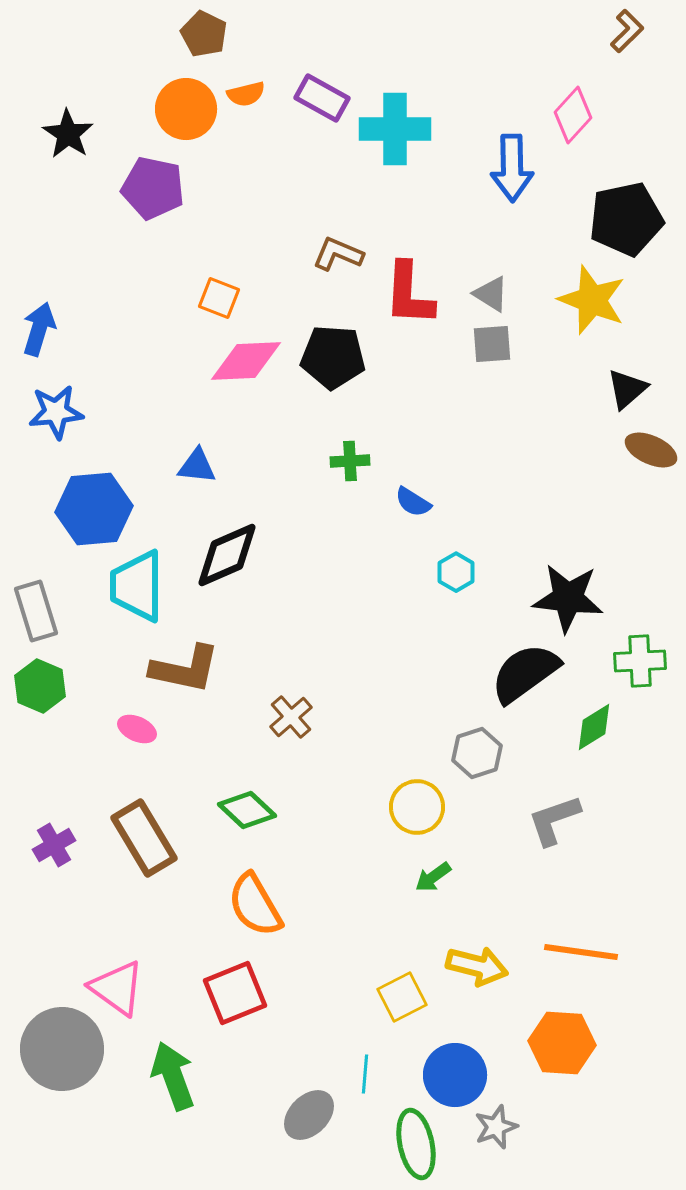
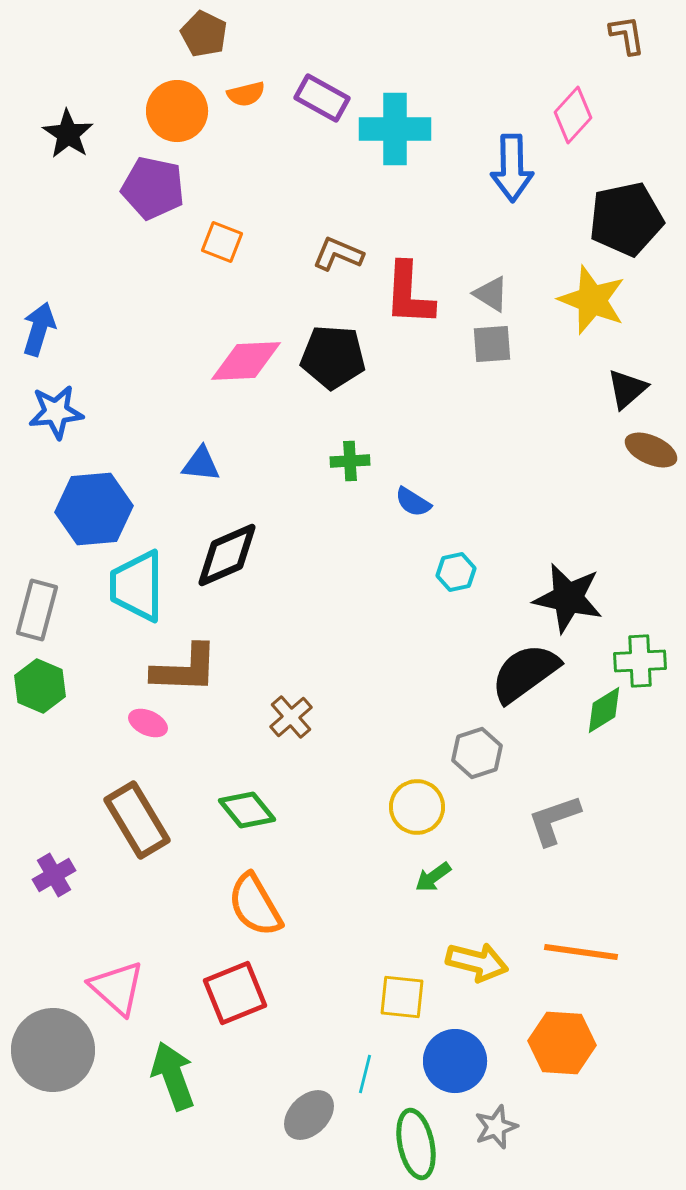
brown L-shape at (627, 31): moved 4 px down; rotated 54 degrees counterclockwise
orange circle at (186, 109): moved 9 px left, 2 px down
orange square at (219, 298): moved 3 px right, 56 px up
blue triangle at (197, 466): moved 4 px right, 2 px up
cyan hexagon at (456, 572): rotated 18 degrees clockwise
black star at (568, 598): rotated 6 degrees clockwise
gray rectangle at (36, 611): moved 1 px right, 1 px up; rotated 32 degrees clockwise
brown L-shape at (185, 669): rotated 10 degrees counterclockwise
green diamond at (594, 727): moved 10 px right, 17 px up
pink ellipse at (137, 729): moved 11 px right, 6 px up
green diamond at (247, 810): rotated 8 degrees clockwise
brown rectangle at (144, 838): moved 7 px left, 18 px up
purple cross at (54, 845): moved 30 px down
yellow arrow at (477, 966): moved 4 px up
pink triangle at (117, 988): rotated 6 degrees clockwise
yellow square at (402, 997): rotated 33 degrees clockwise
gray circle at (62, 1049): moved 9 px left, 1 px down
cyan line at (365, 1074): rotated 9 degrees clockwise
blue circle at (455, 1075): moved 14 px up
